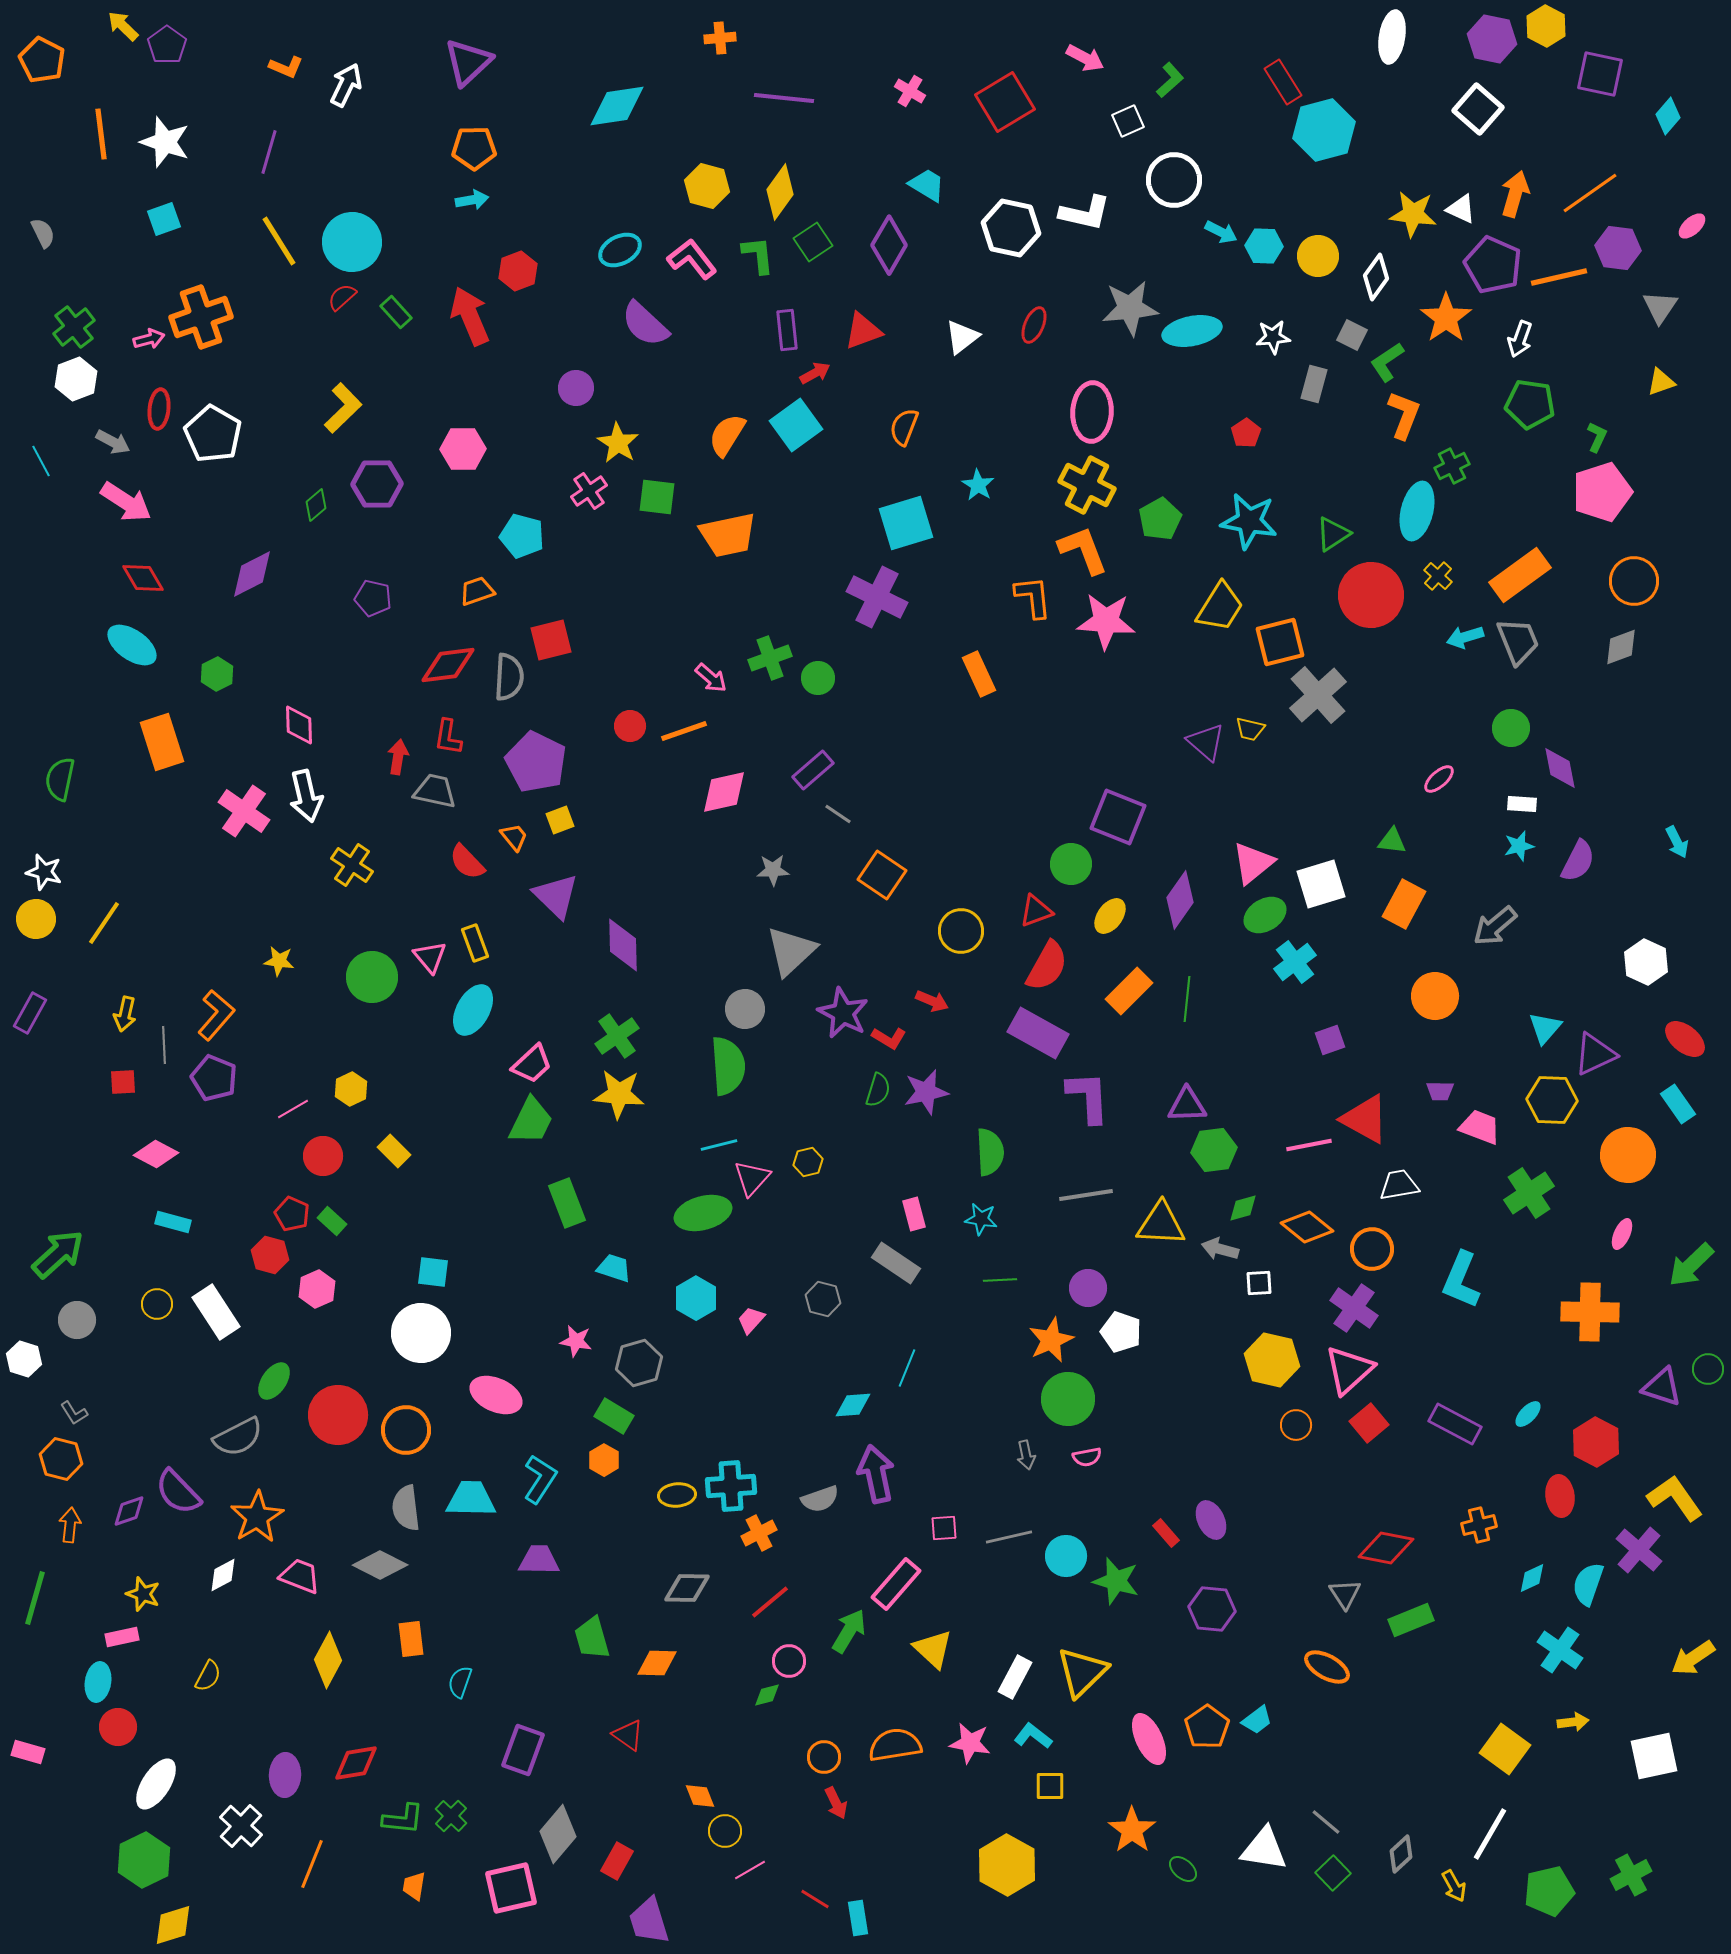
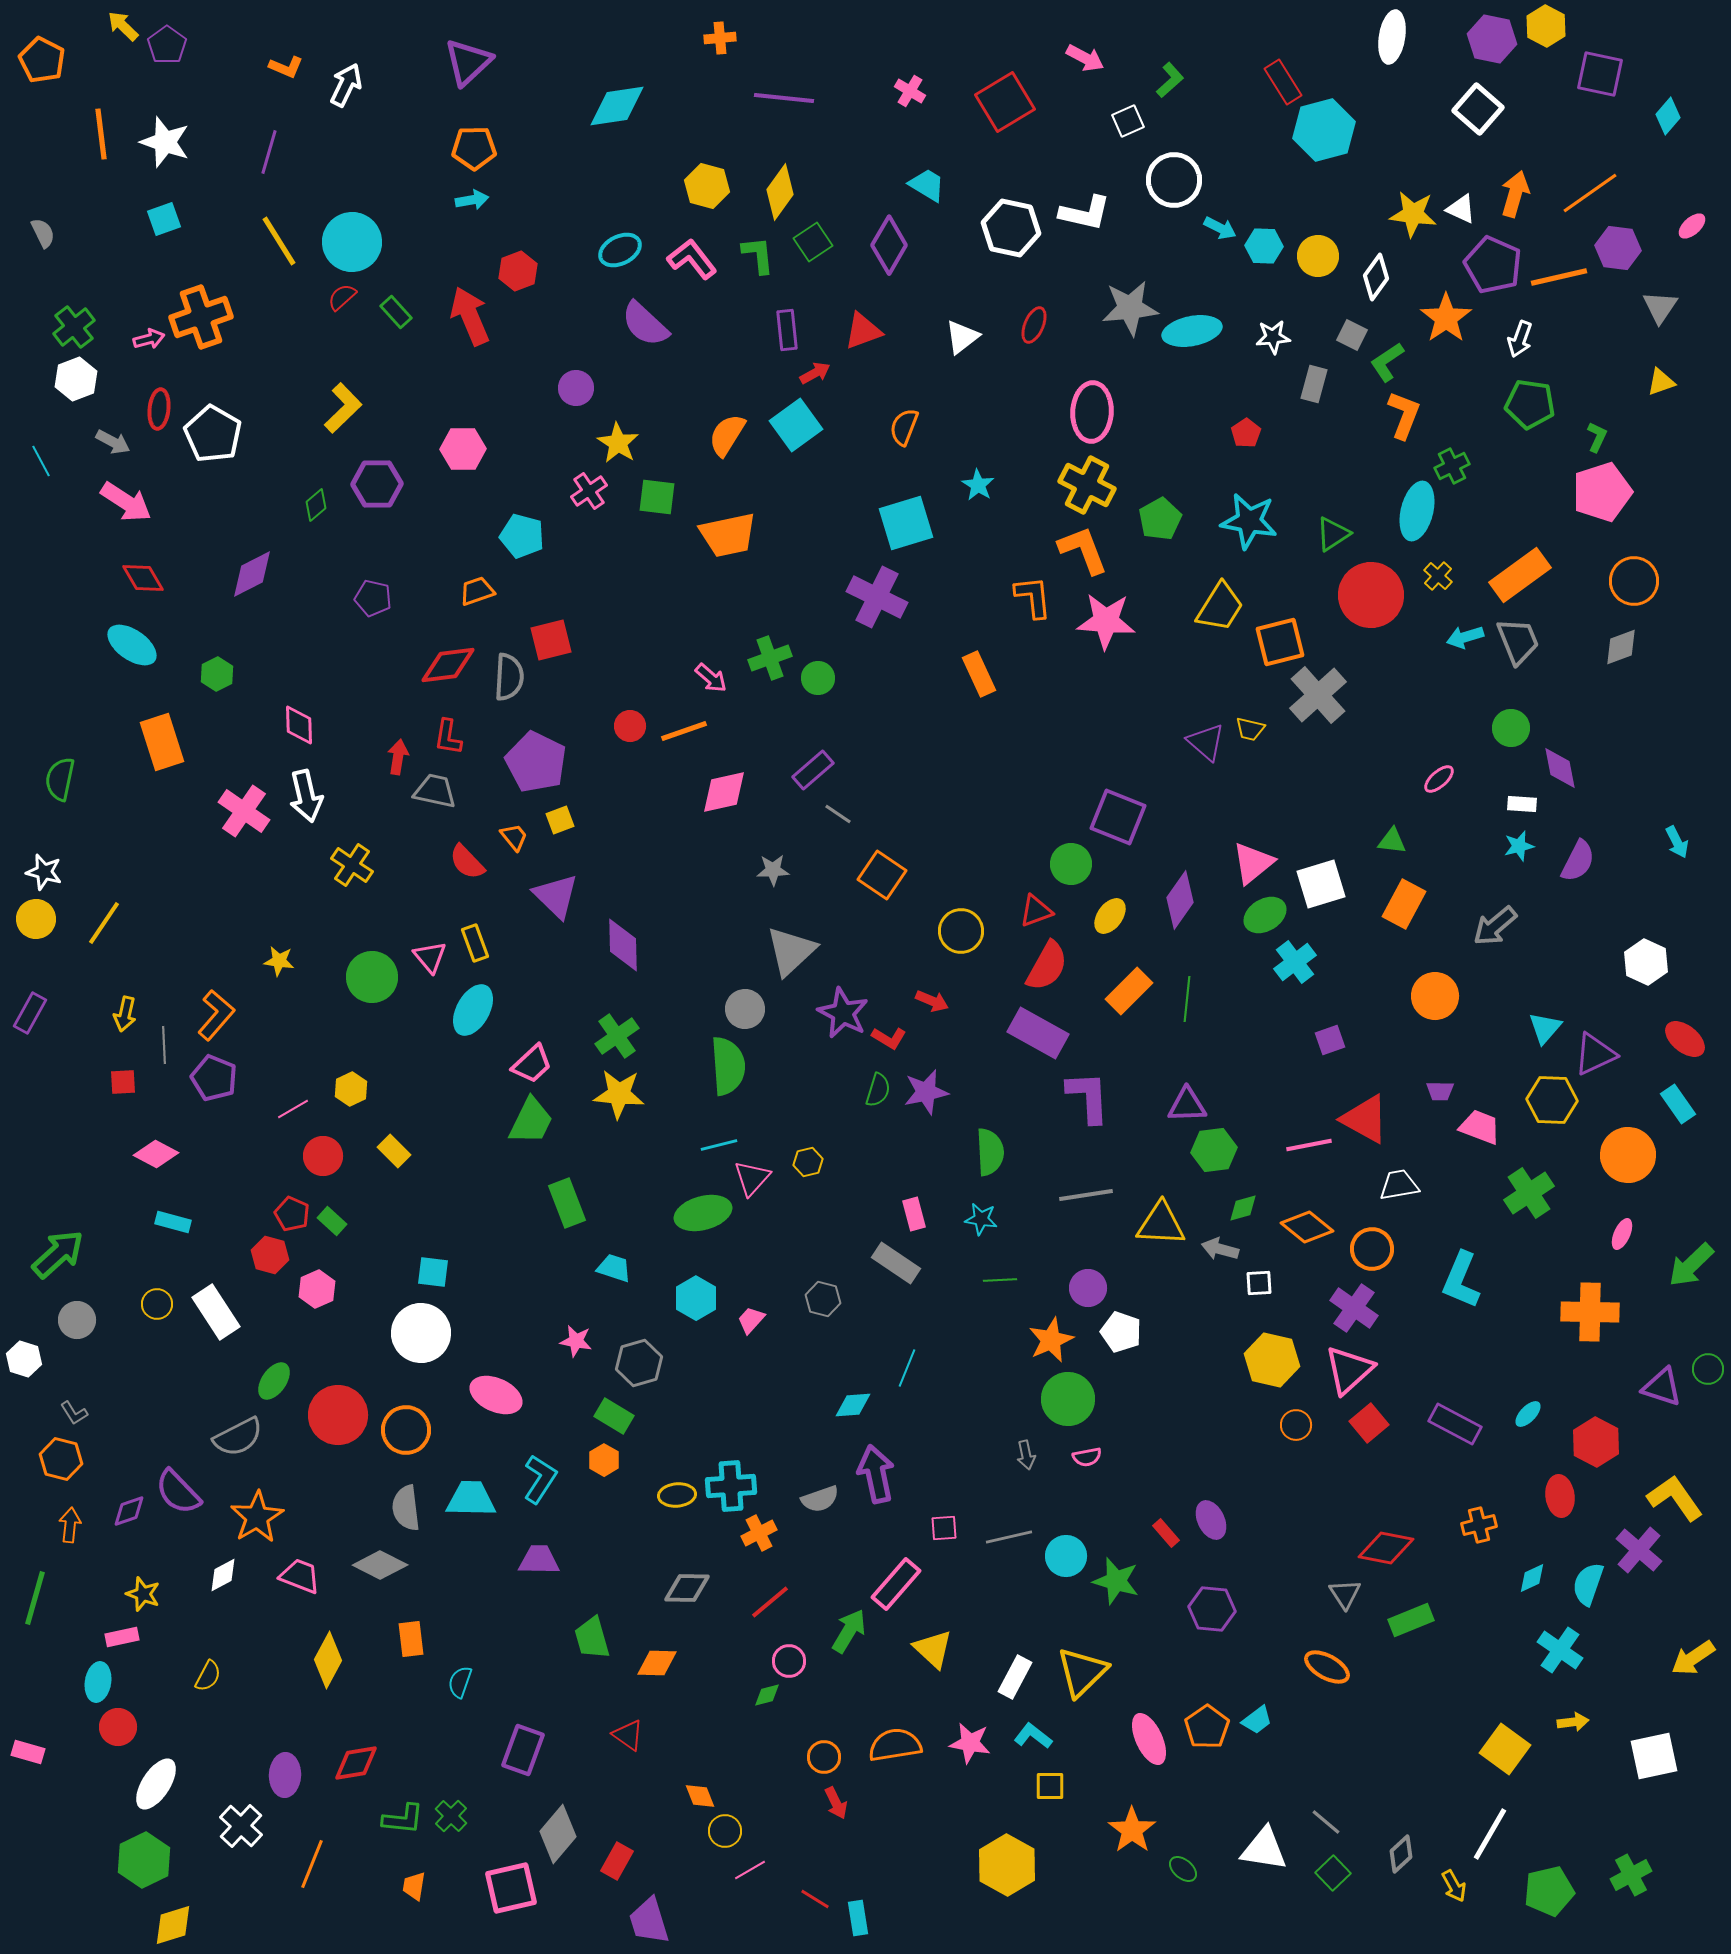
cyan arrow at (1221, 232): moved 1 px left, 4 px up
